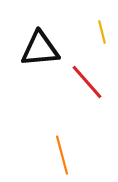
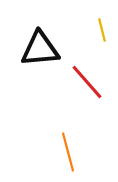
yellow line: moved 2 px up
orange line: moved 6 px right, 3 px up
